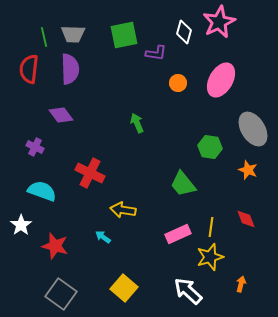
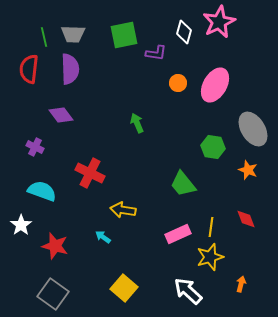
pink ellipse: moved 6 px left, 5 px down
green hexagon: moved 3 px right
gray square: moved 8 px left
